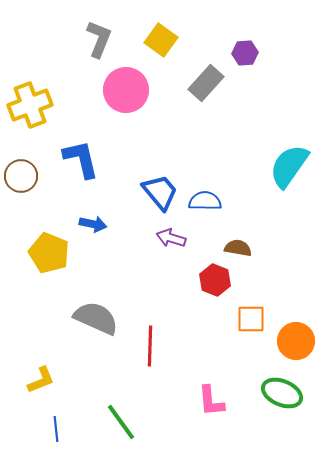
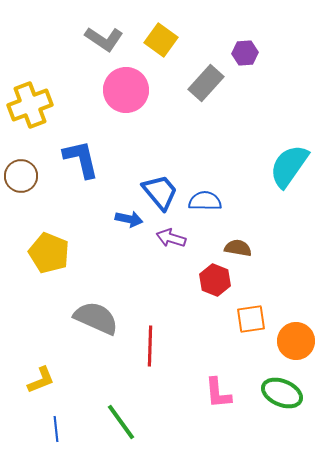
gray L-shape: moved 5 px right; rotated 102 degrees clockwise
blue arrow: moved 36 px right, 5 px up
orange square: rotated 8 degrees counterclockwise
pink L-shape: moved 7 px right, 8 px up
